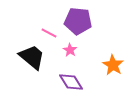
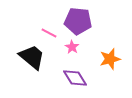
pink star: moved 2 px right, 3 px up
orange star: moved 3 px left, 6 px up; rotated 25 degrees clockwise
purple diamond: moved 4 px right, 4 px up
